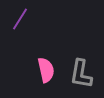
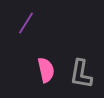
purple line: moved 6 px right, 4 px down
